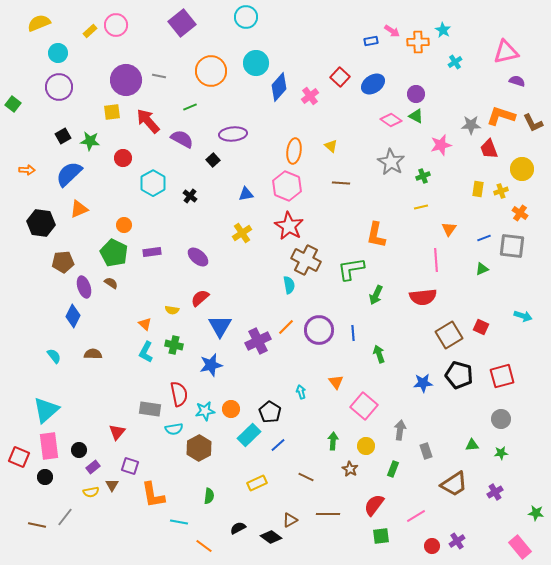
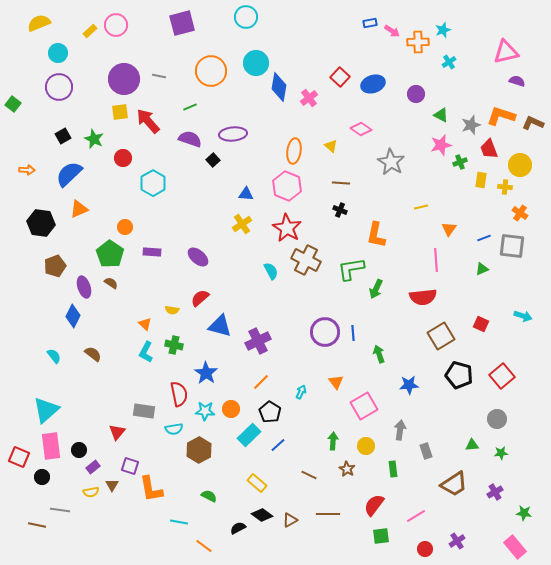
purple square at (182, 23): rotated 24 degrees clockwise
cyan star at (443, 30): rotated 21 degrees clockwise
blue rectangle at (371, 41): moved 1 px left, 18 px up
cyan cross at (455, 62): moved 6 px left
purple circle at (126, 80): moved 2 px left, 1 px up
blue ellipse at (373, 84): rotated 15 degrees clockwise
blue diamond at (279, 87): rotated 32 degrees counterclockwise
pink cross at (310, 96): moved 1 px left, 2 px down
yellow square at (112, 112): moved 8 px right
green triangle at (416, 116): moved 25 px right, 1 px up
pink diamond at (391, 120): moved 30 px left, 9 px down
brown L-shape at (533, 123): rotated 140 degrees clockwise
gray star at (471, 125): rotated 18 degrees counterclockwise
purple semicircle at (182, 139): moved 8 px right; rotated 10 degrees counterclockwise
green star at (90, 141): moved 4 px right, 2 px up; rotated 18 degrees clockwise
yellow circle at (522, 169): moved 2 px left, 4 px up
green cross at (423, 176): moved 37 px right, 14 px up
yellow rectangle at (478, 189): moved 3 px right, 9 px up
yellow cross at (501, 191): moved 4 px right, 4 px up; rotated 24 degrees clockwise
blue triangle at (246, 194): rotated 14 degrees clockwise
black cross at (190, 196): moved 150 px right, 14 px down; rotated 16 degrees counterclockwise
orange circle at (124, 225): moved 1 px right, 2 px down
red star at (289, 226): moved 2 px left, 2 px down
yellow cross at (242, 233): moved 9 px up
purple rectangle at (152, 252): rotated 12 degrees clockwise
green pentagon at (114, 253): moved 4 px left, 1 px down; rotated 8 degrees clockwise
brown pentagon at (63, 262): moved 8 px left, 4 px down; rotated 15 degrees counterclockwise
cyan semicircle at (289, 285): moved 18 px left, 14 px up; rotated 18 degrees counterclockwise
green arrow at (376, 295): moved 6 px up
blue triangle at (220, 326): rotated 45 degrees counterclockwise
orange line at (286, 327): moved 25 px left, 55 px down
red square at (481, 327): moved 3 px up
purple circle at (319, 330): moved 6 px right, 2 px down
brown square at (449, 335): moved 8 px left, 1 px down
brown semicircle at (93, 354): rotated 36 degrees clockwise
blue star at (211, 365): moved 5 px left, 8 px down; rotated 25 degrees counterclockwise
red square at (502, 376): rotated 25 degrees counterclockwise
blue star at (423, 383): moved 14 px left, 2 px down
cyan arrow at (301, 392): rotated 40 degrees clockwise
pink square at (364, 406): rotated 20 degrees clockwise
gray rectangle at (150, 409): moved 6 px left, 2 px down
cyan star at (205, 411): rotated 12 degrees clockwise
gray circle at (501, 419): moved 4 px left
pink rectangle at (49, 446): moved 2 px right
brown hexagon at (199, 448): moved 2 px down
brown star at (350, 469): moved 3 px left
green rectangle at (393, 469): rotated 28 degrees counterclockwise
black circle at (45, 477): moved 3 px left
brown line at (306, 477): moved 3 px right, 2 px up
yellow rectangle at (257, 483): rotated 66 degrees clockwise
orange L-shape at (153, 495): moved 2 px left, 6 px up
green semicircle at (209, 496): rotated 70 degrees counterclockwise
green star at (536, 513): moved 12 px left
gray line at (65, 517): moved 5 px left, 7 px up; rotated 60 degrees clockwise
black diamond at (271, 537): moved 9 px left, 22 px up
red circle at (432, 546): moved 7 px left, 3 px down
pink rectangle at (520, 547): moved 5 px left
